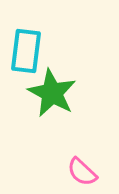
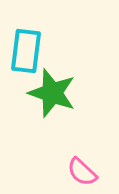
green star: rotated 9 degrees counterclockwise
